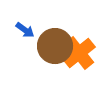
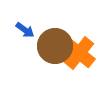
orange cross: rotated 12 degrees counterclockwise
